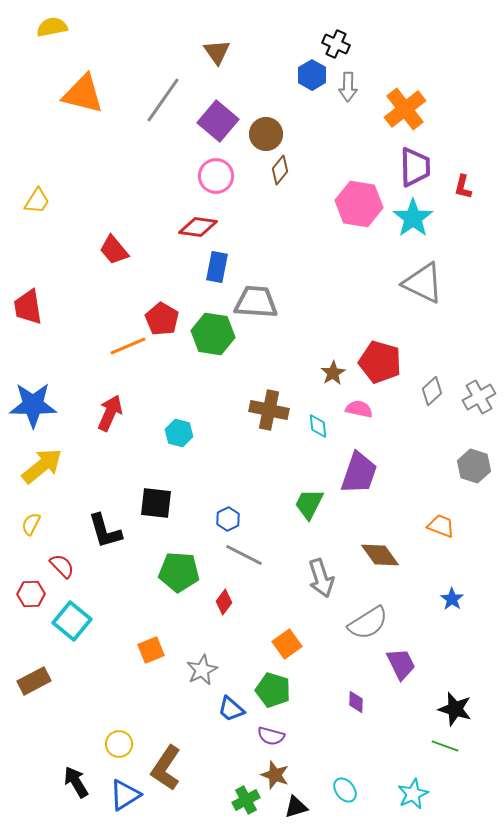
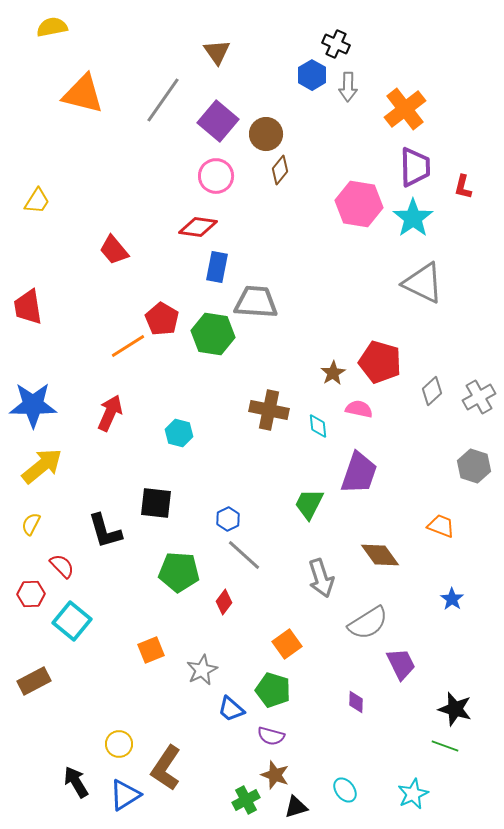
orange line at (128, 346): rotated 9 degrees counterclockwise
gray line at (244, 555): rotated 15 degrees clockwise
